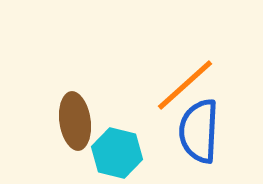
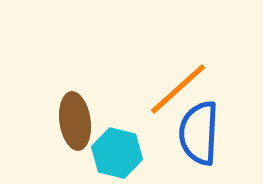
orange line: moved 7 px left, 4 px down
blue semicircle: moved 2 px down
